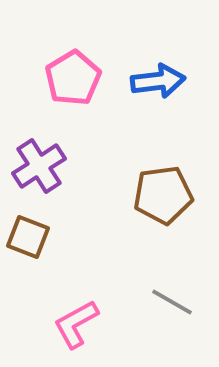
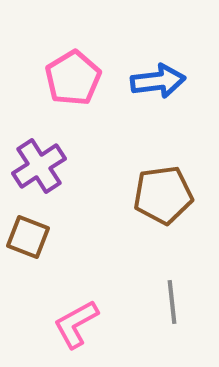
gray line: rotated 54 degrees clockwise
